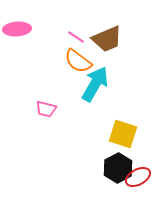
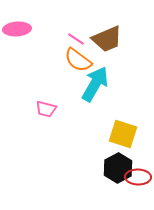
pink line: moved 2 px down
orange semicircle: moved 1 px up
red ellipse: rotated 30 degrees clockwise
